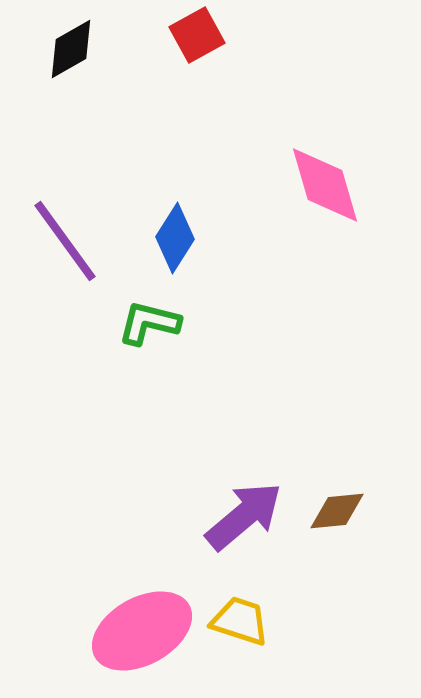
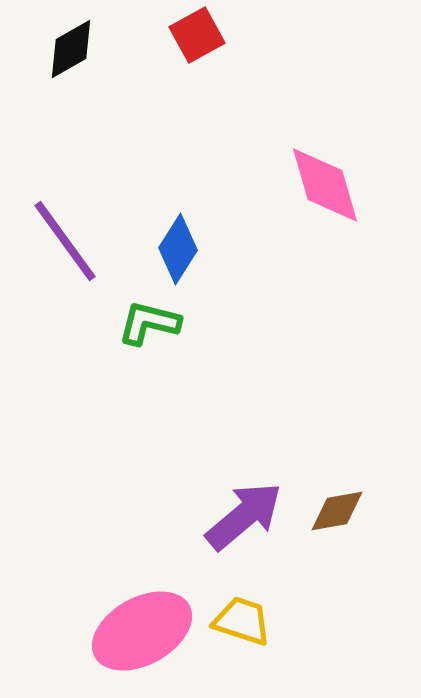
blue diamond: moved 3 px right, 11 px down
brown diamond: rotated 4 degrees counterclockwise
yellow trapezoid: moved 2 px right
